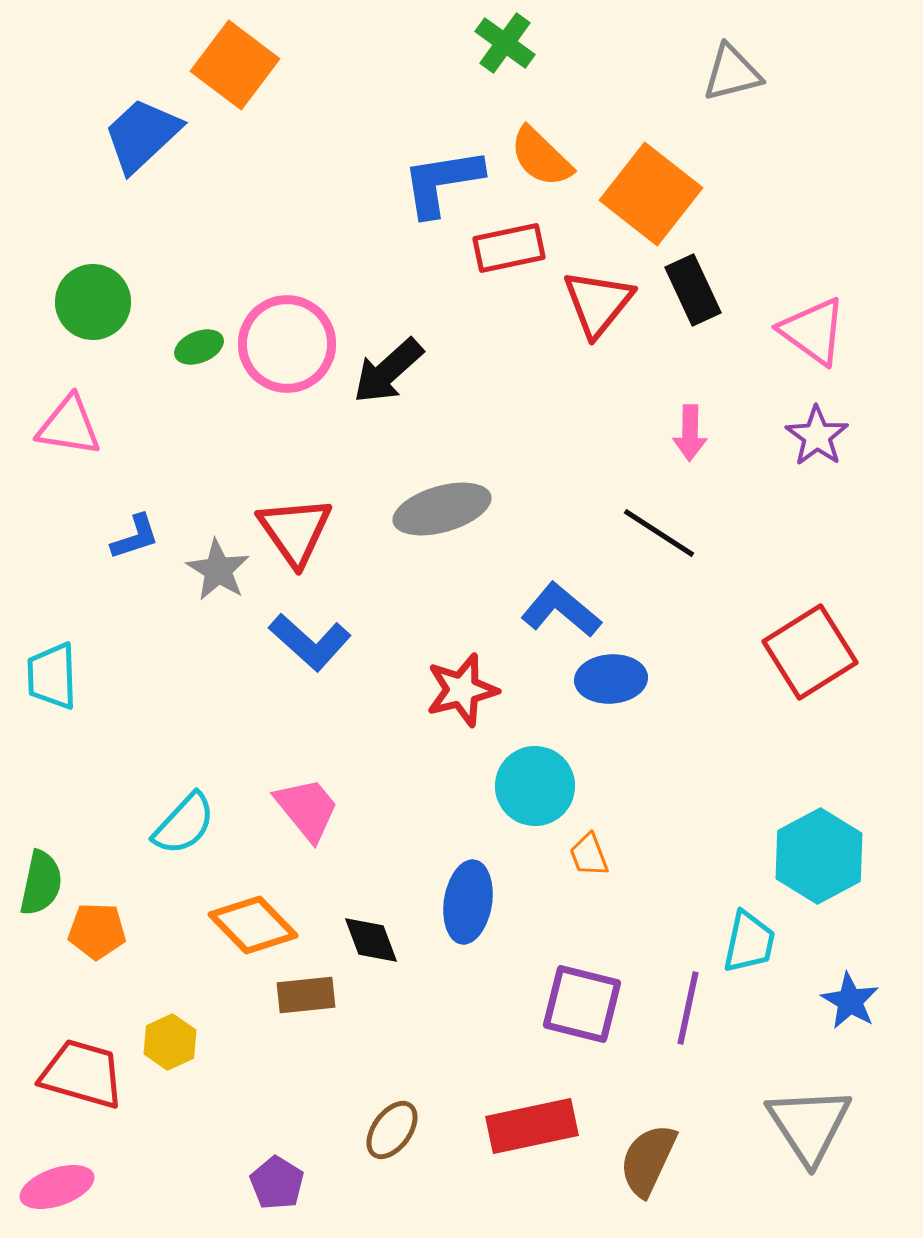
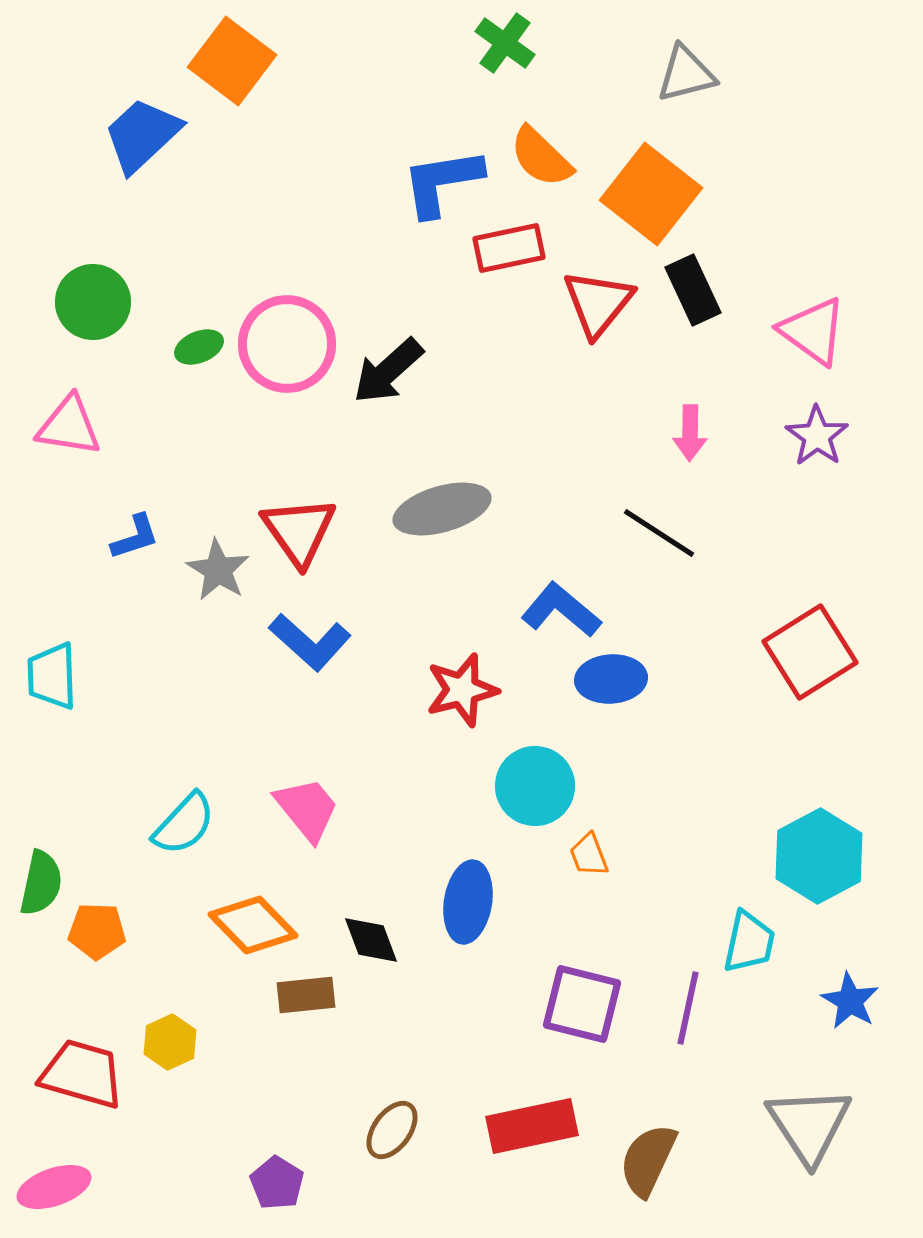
orange square at (235, 65): moved 3 px left, 4 px up
gray triangle at (732, 73): moved 46 px left, 1 px down
red triangle at (295, 531): moved 4 px right
pink ellipse at (57, 1187): moved 3 px left
